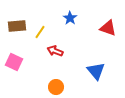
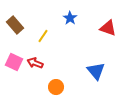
brown rectangle: moved 2 px left, 1 px up; rotated 54 degrees clockwise
yellow line: moved 3 px right, 4 px down
red arrow: moved 20 px left, 12 px down
